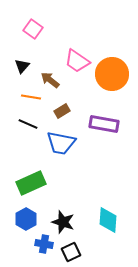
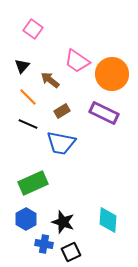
orange line: moved 3 px left; rotated 36 degrees clockwise
purple rectangle: moved 11 px up; rotated 16 degrees clockwise
green rectangle: moved 2 px right
